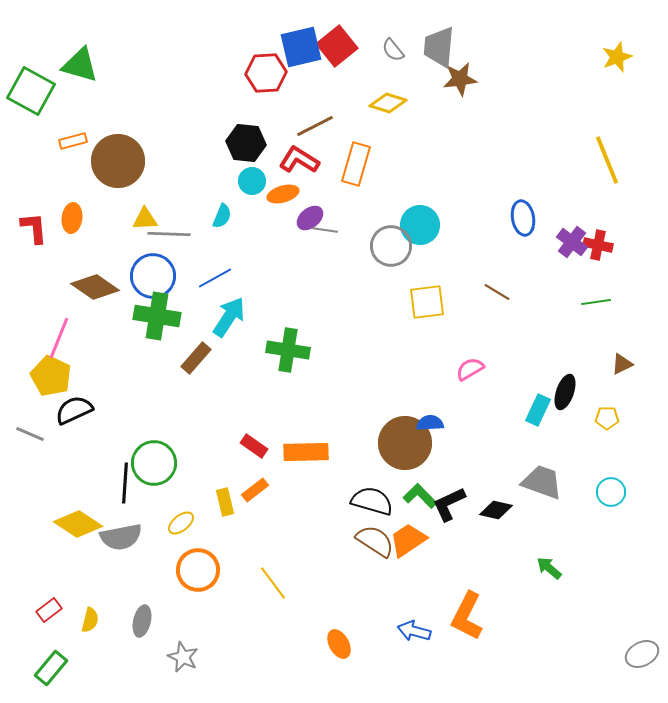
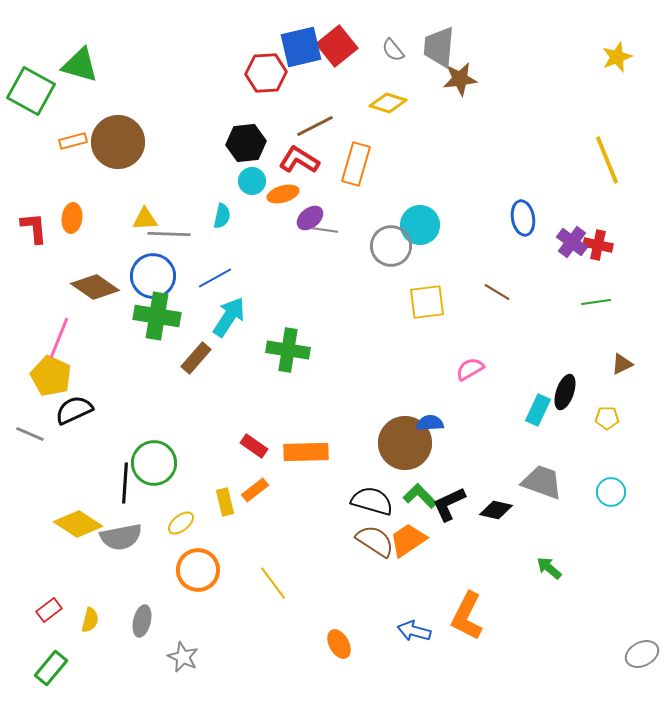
black hexagon at (246, 143): rotated 12 degrees counterclockwise
brown circle at (118, 161): moved 19 px up
cyan semicircle at (222, 216): rotated 10 degrees counterclockwise
